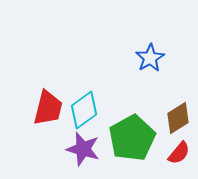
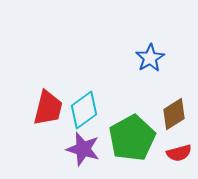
brown diamond: moved 4 px left, 4 px up
red semicircle: rotated 35 degrees clockwise
